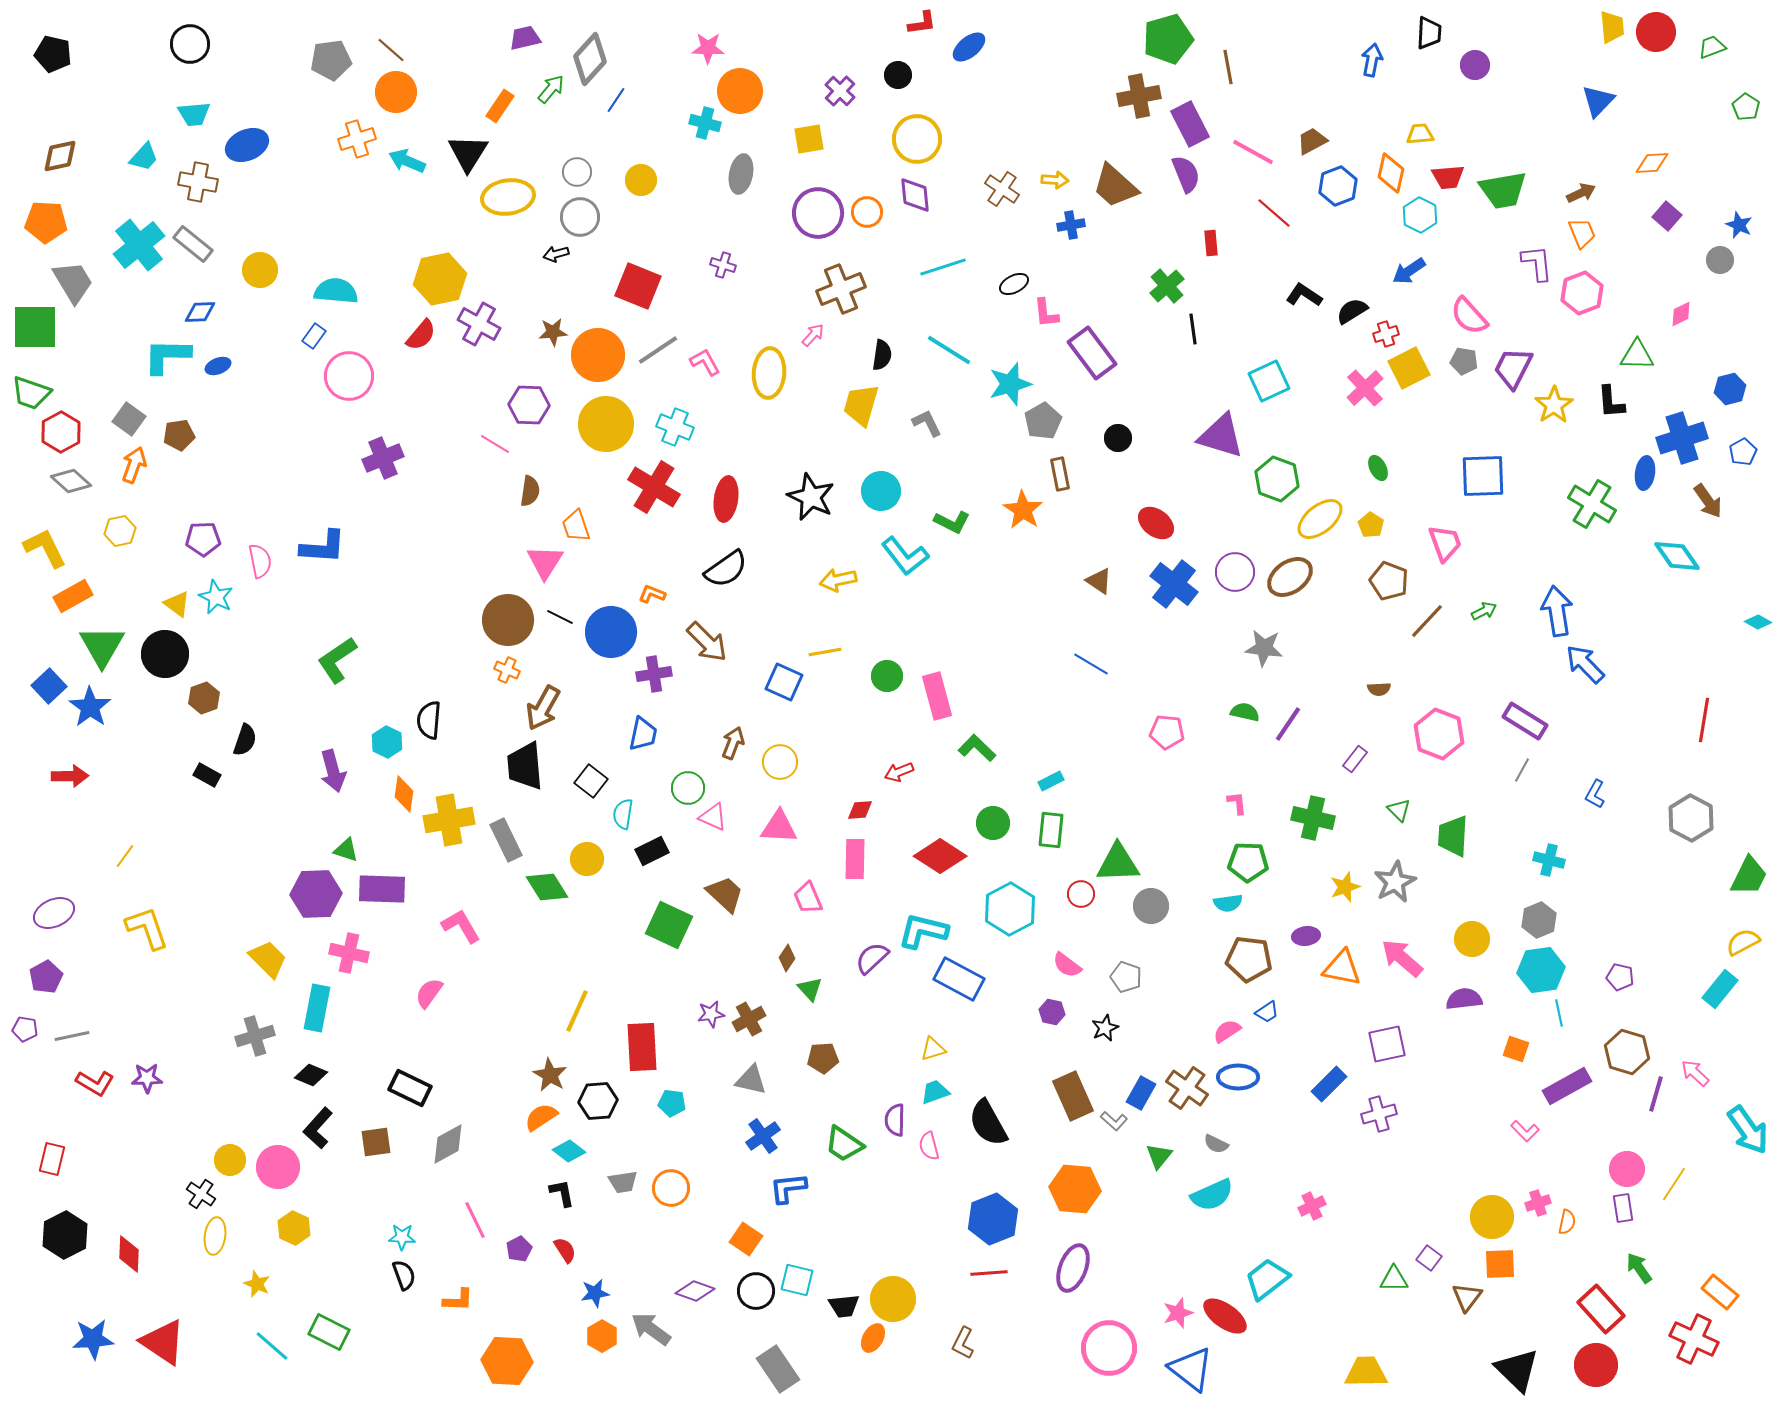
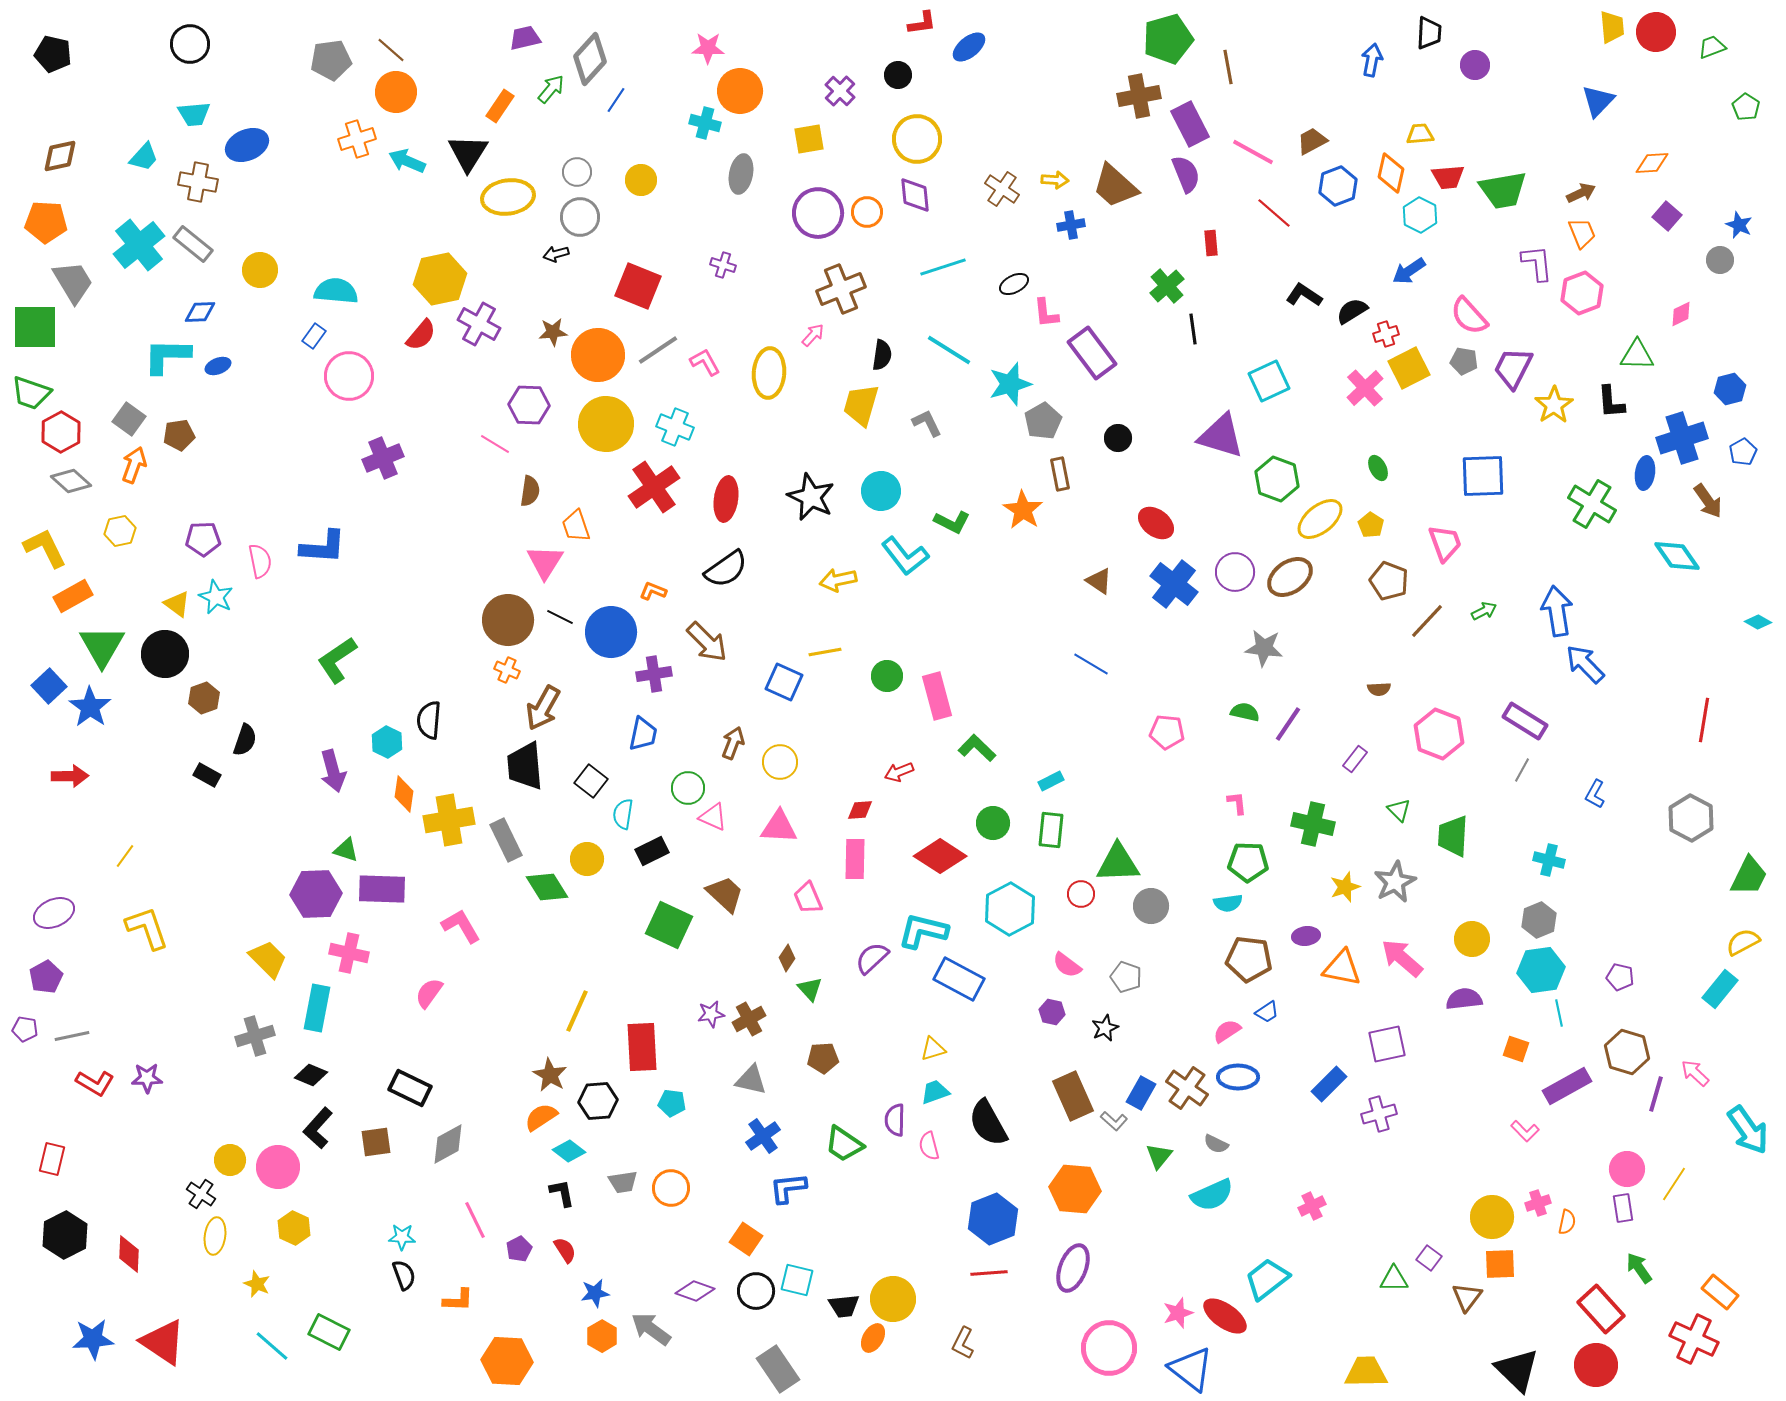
red cross at (654, 487): rotated 24 degrees clockwise
orange L-shape at (652, 594): moved 1 px right, 3 px up
green cross at (1313, 818): moved 6 px down
